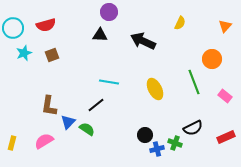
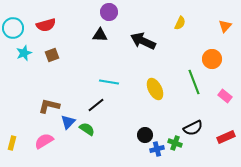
brown L-shape: rotated 95 degrees clockwise
